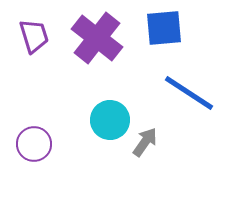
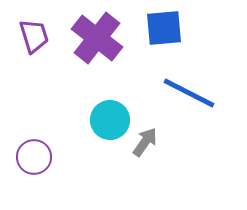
blue line: rotated 6 degrees counterclockwise
purple circle: moved 13 px down
